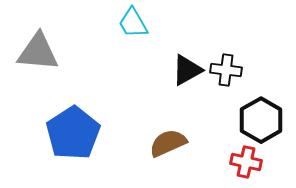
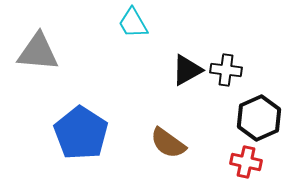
black hexagon: moved 2 px left, 2 px up; rotated 6 degrees clockwise
blue pentagon: moved 8 px right; rotated 6 degrees counterclockwise
brown semicircle: rotated 120 degrees counterclockwise
